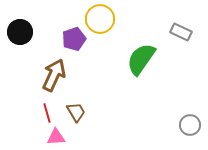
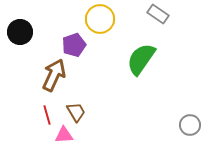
gray rectangle: moved 23 px left, 18 px up; rotated 10 degrees clockwise
purple pentagon: moved 6 px down
red line: moved 2 px down
pink triangle: moved 8 px right, 2 px up
